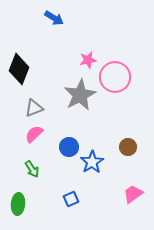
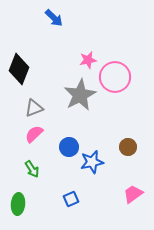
blue arrow: rotated 12 degrees clockwise
blue star: rotated 20 degrees clockwise
